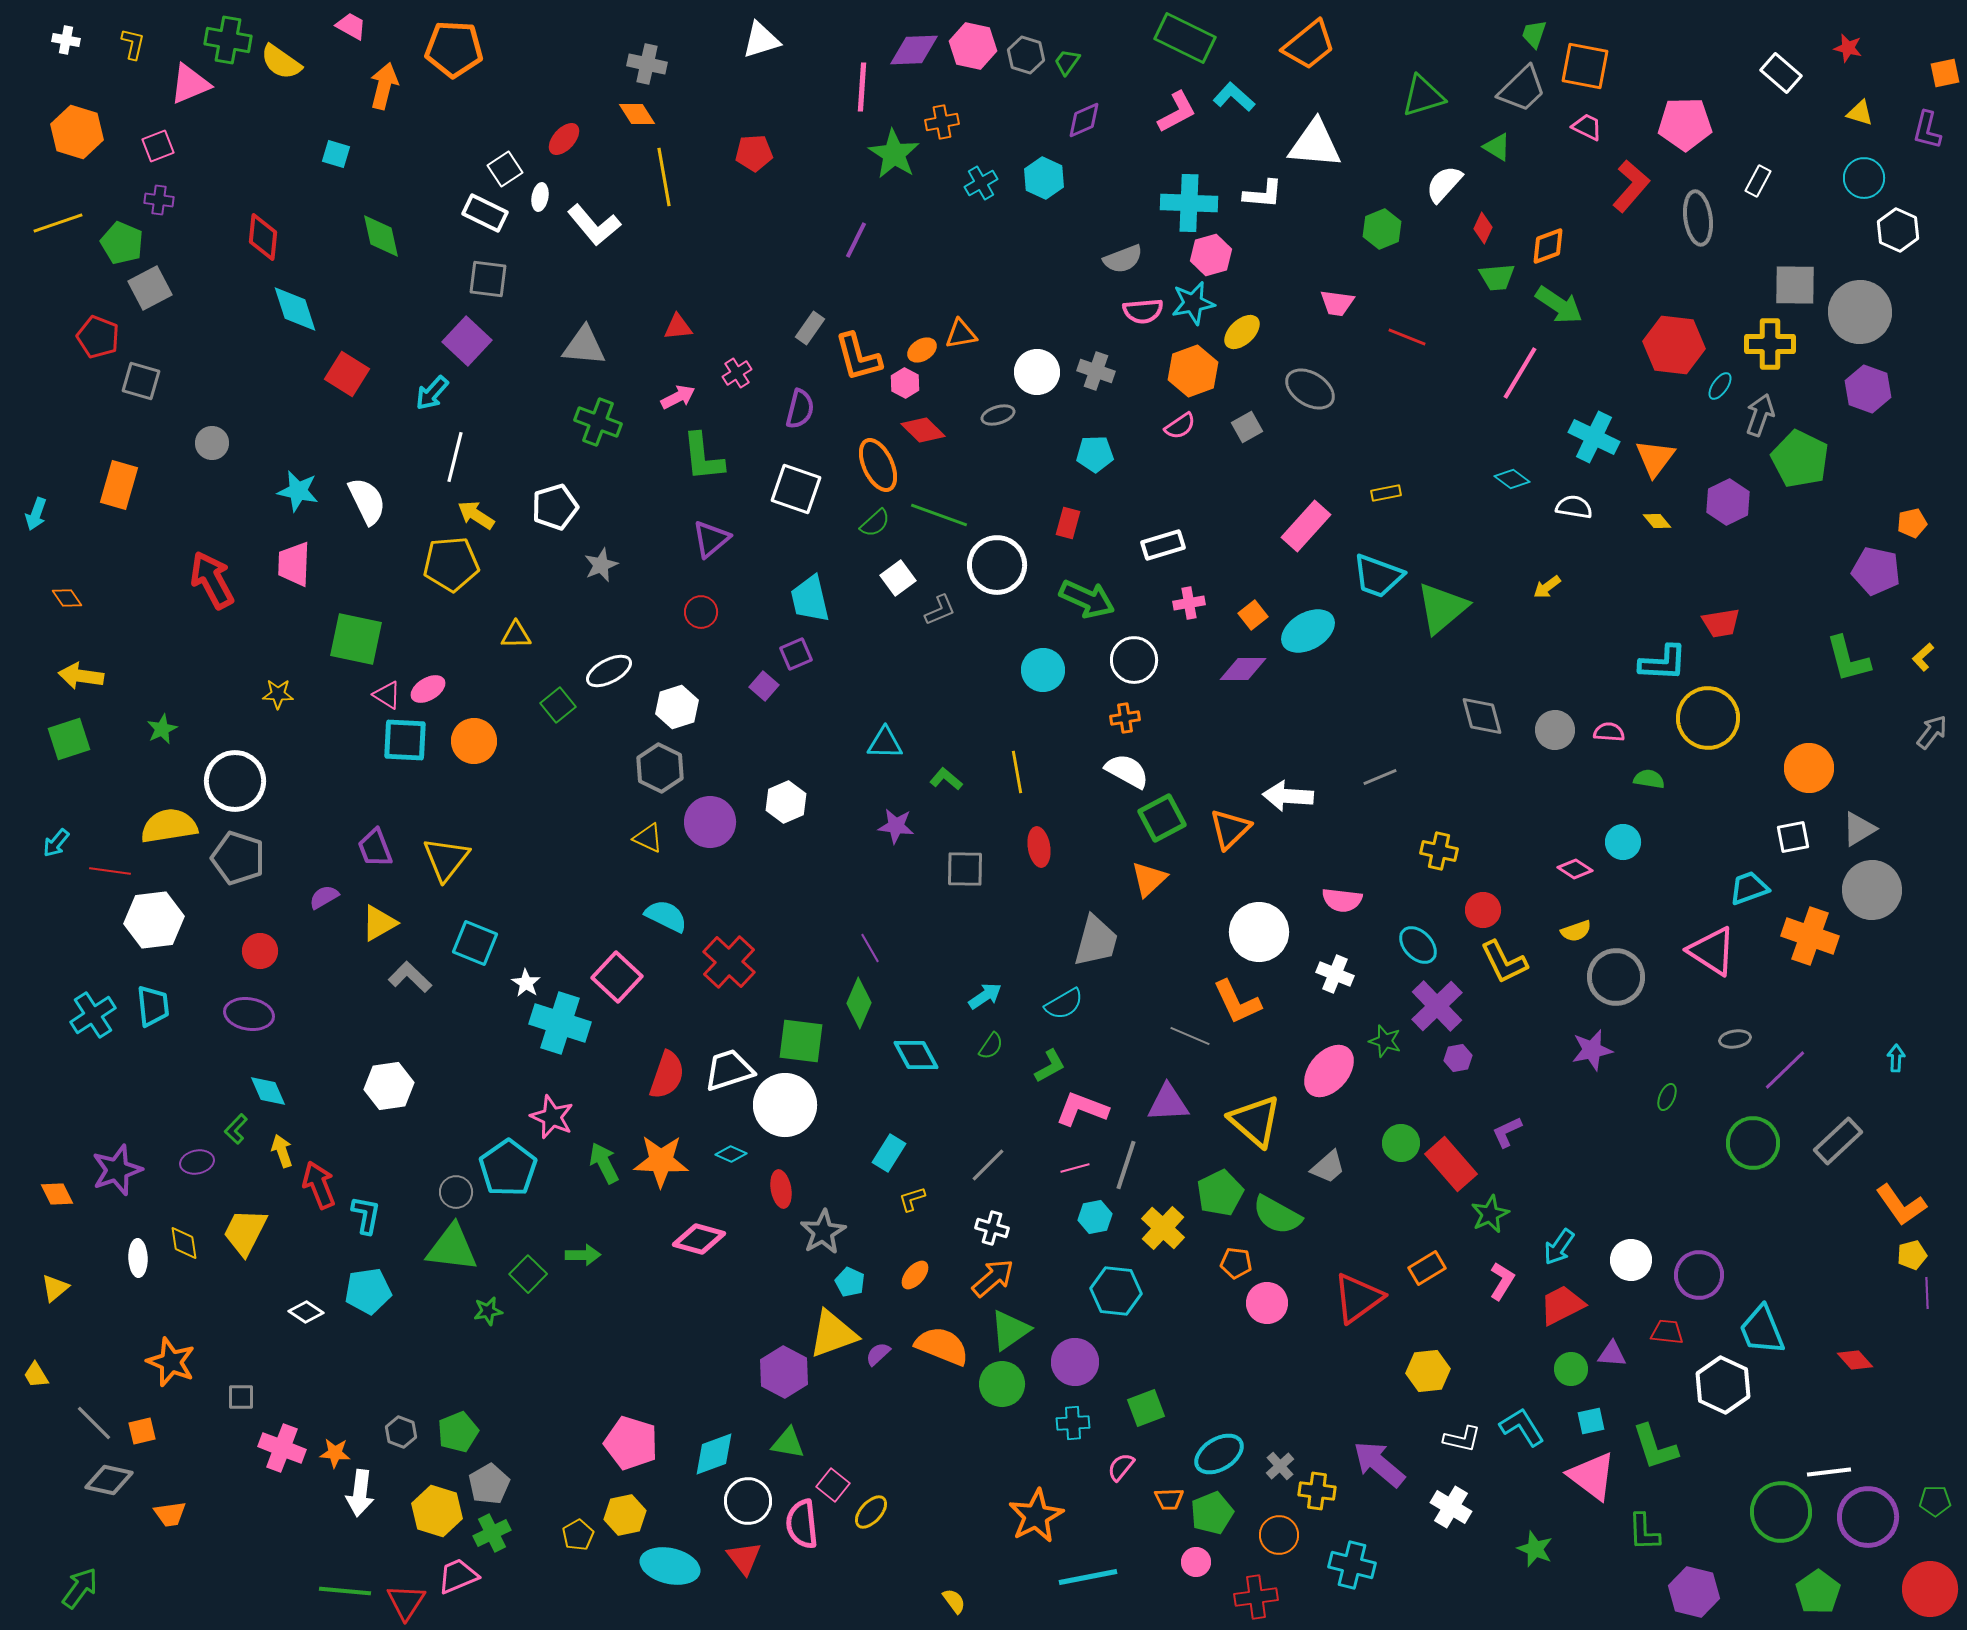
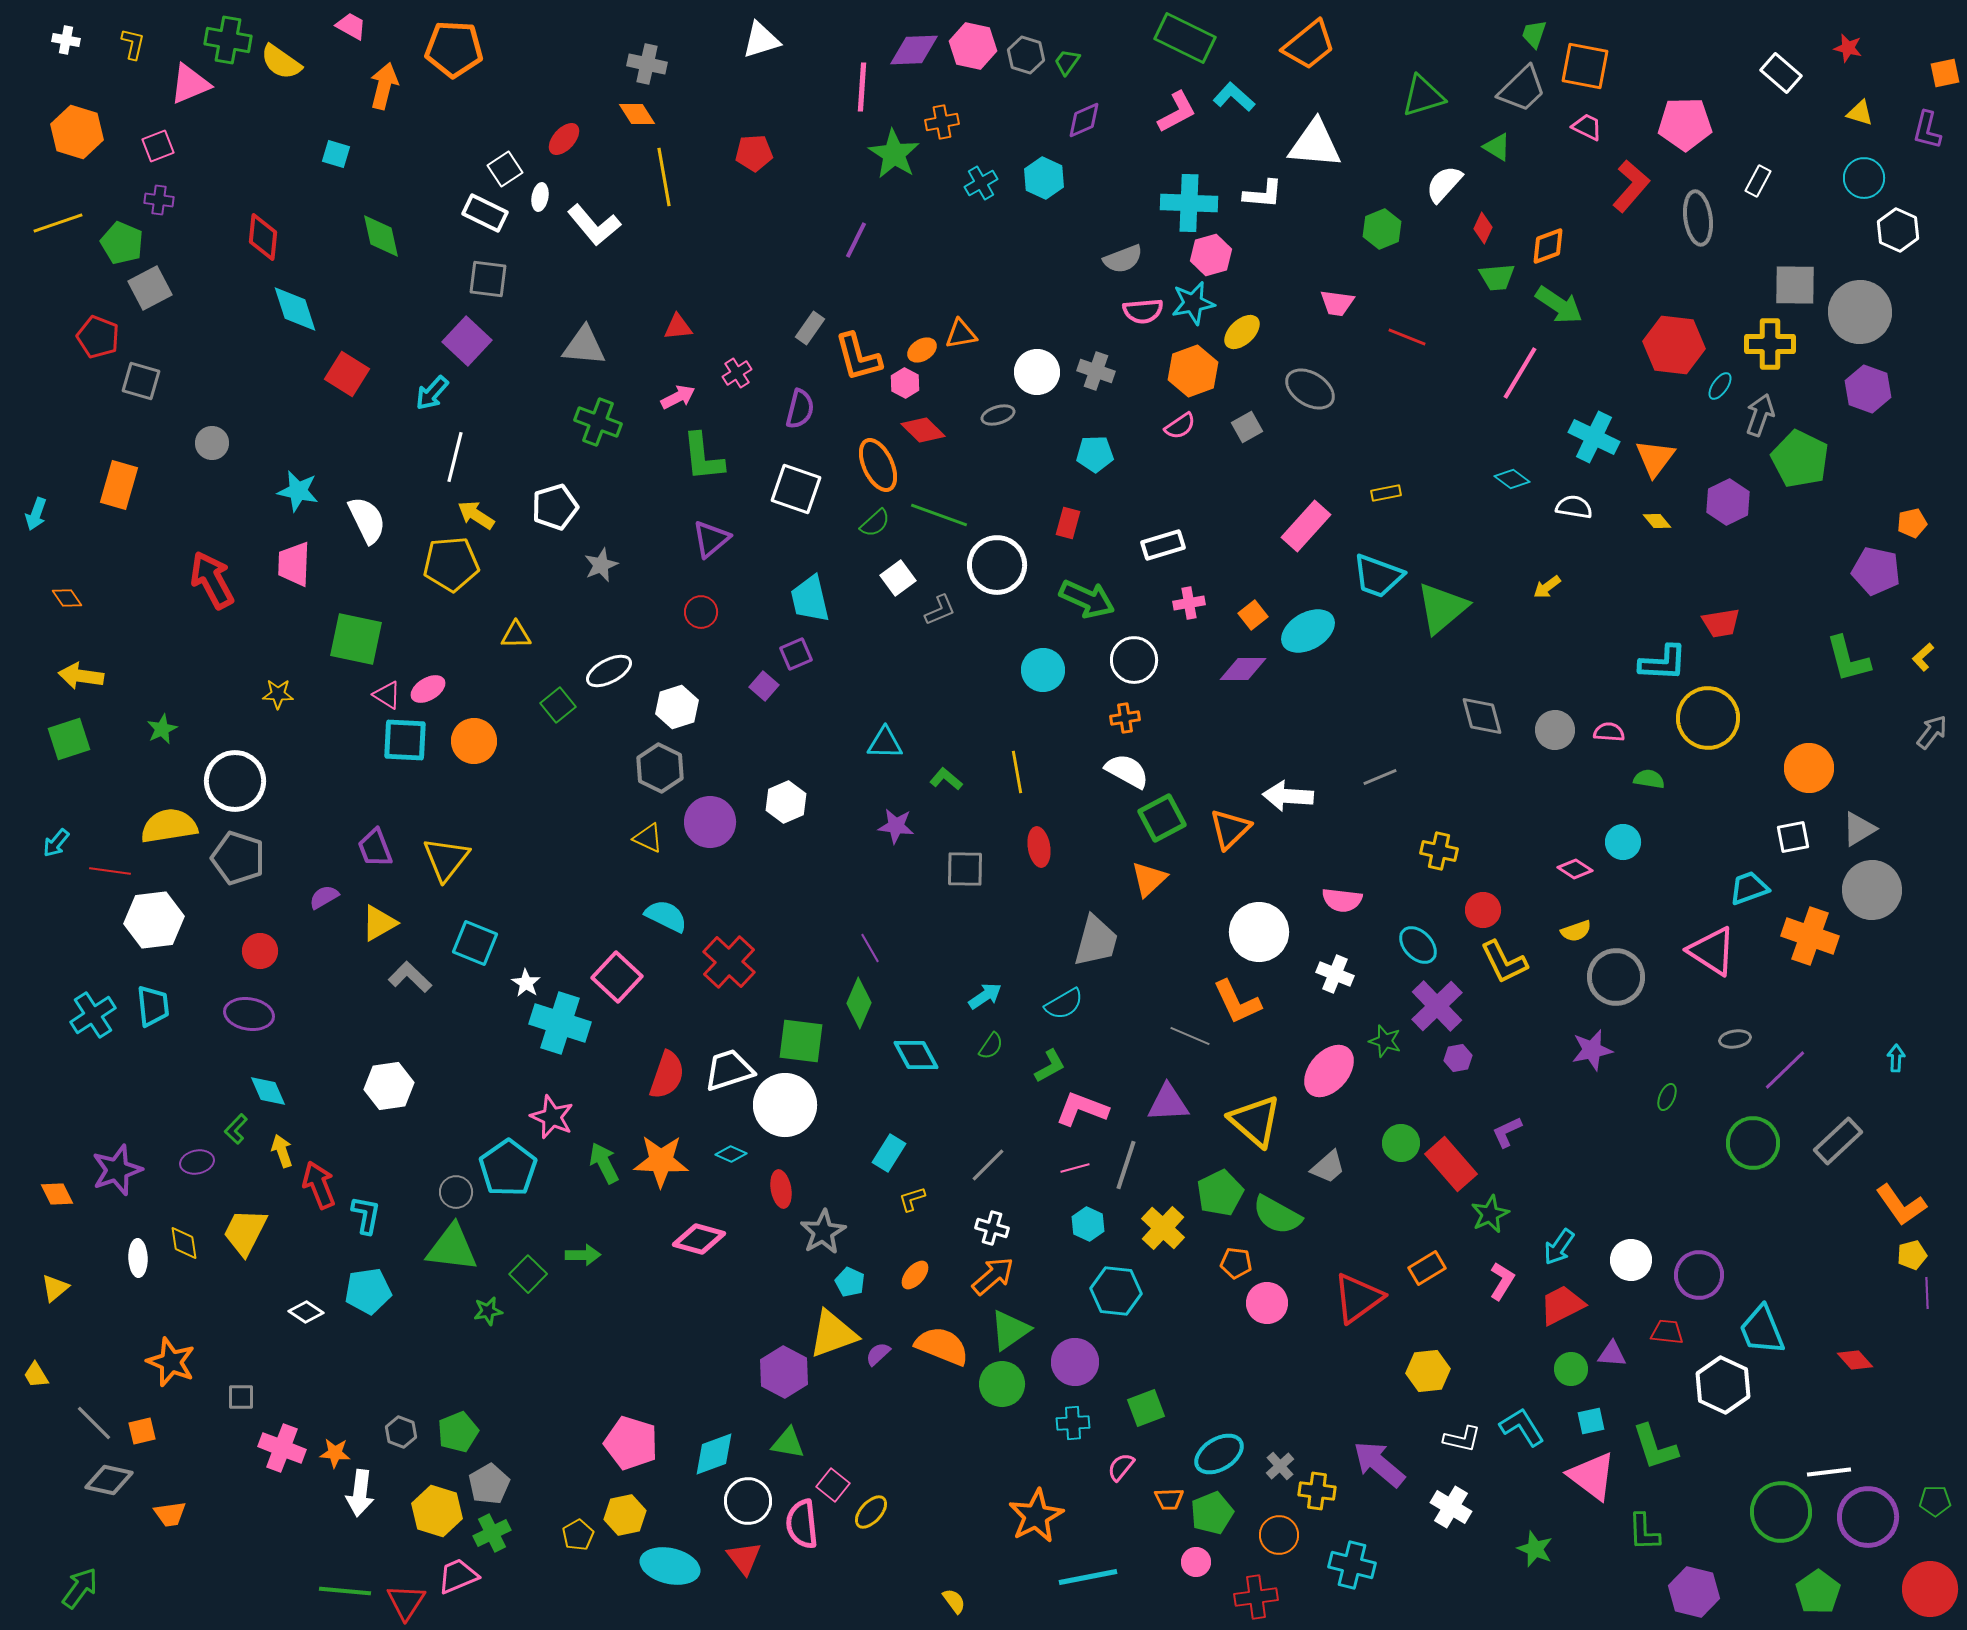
white semicircle at (367, 501): moved 19 px down
cyan hexagon at (1095, 1217): moved 7 px left, 7 px down; rotated 24 degrees counterclockwise
orange arrow at (993, 1278): moved 2 px up
